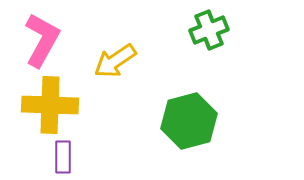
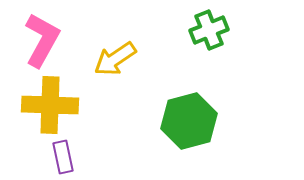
yellow arrow: moved 2 px up
purple rectangle: rotated 12 degrees counterclockwise
